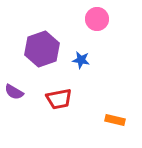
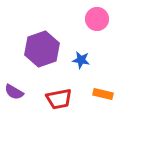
orange rectangle: moved 12 px left, 26 px up
